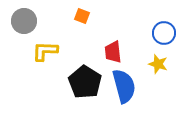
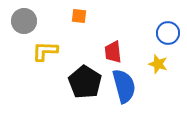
orange square: moved 3 px left; rotated 14 degrees counterclockwise
blue circle: moved 4 px right
